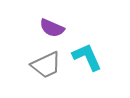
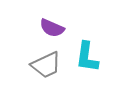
cyan L-shape: rotated 148 degrees counterclockwise
